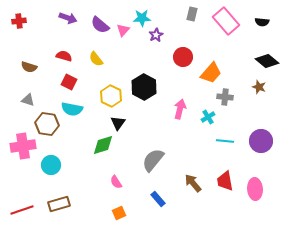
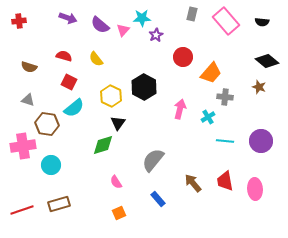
cyan semicircle: moved 2 px right, 1 px up; rotated 50 degrees counterclockwise
